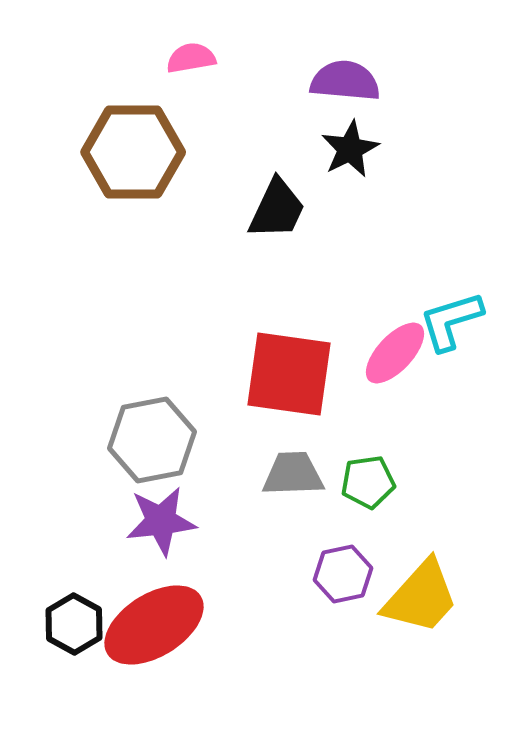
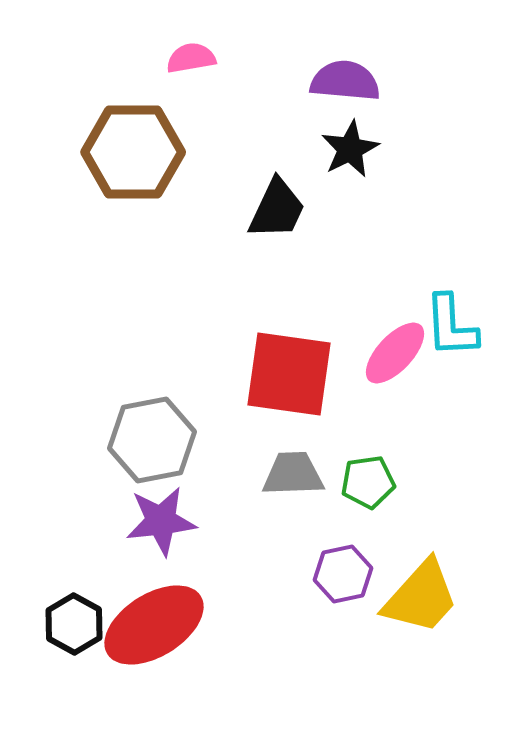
cyan L-shape: moved 5 px down; rotated 76 degrees counterclockwise
